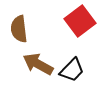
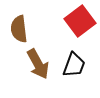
brown arrow: rotated 148 degrees counterclockwise
black trapezoid: moved 2 px right, 5 px up; rotated 24 degrees counterclockwise
